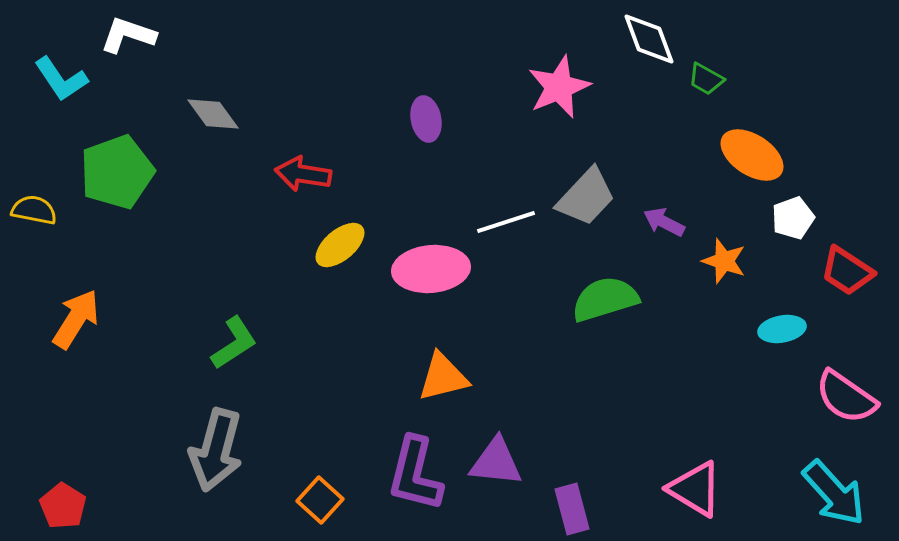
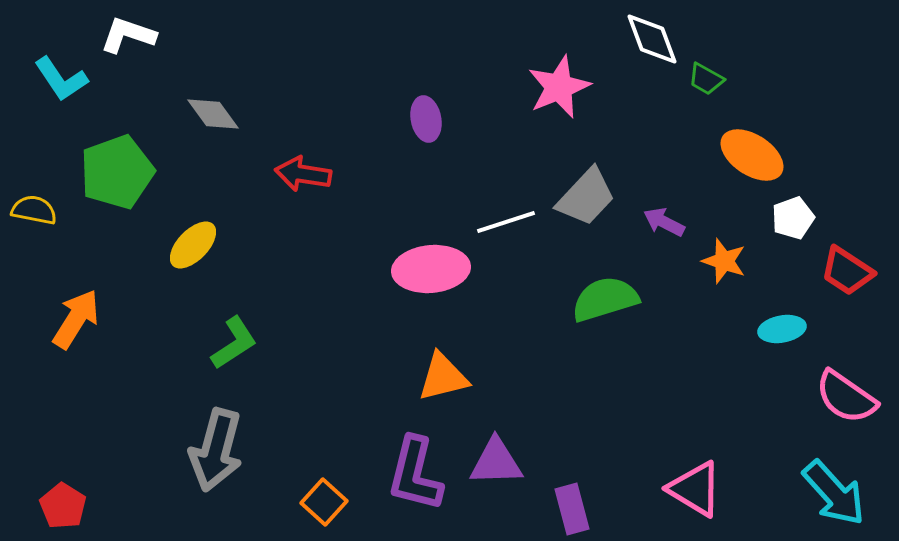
white diamond: moved 3 px right
yellow ellipse: moved 147 px left; rotated 6 degrees counterclockwise
purple triangle: rotated 8 degrees counterclockwise
orange square: moved 4 px right, 2 px down
